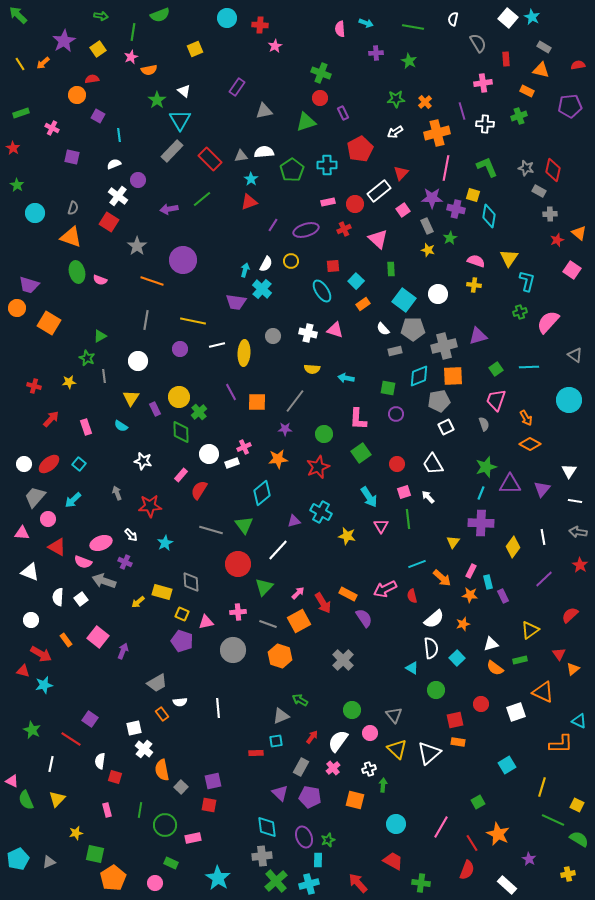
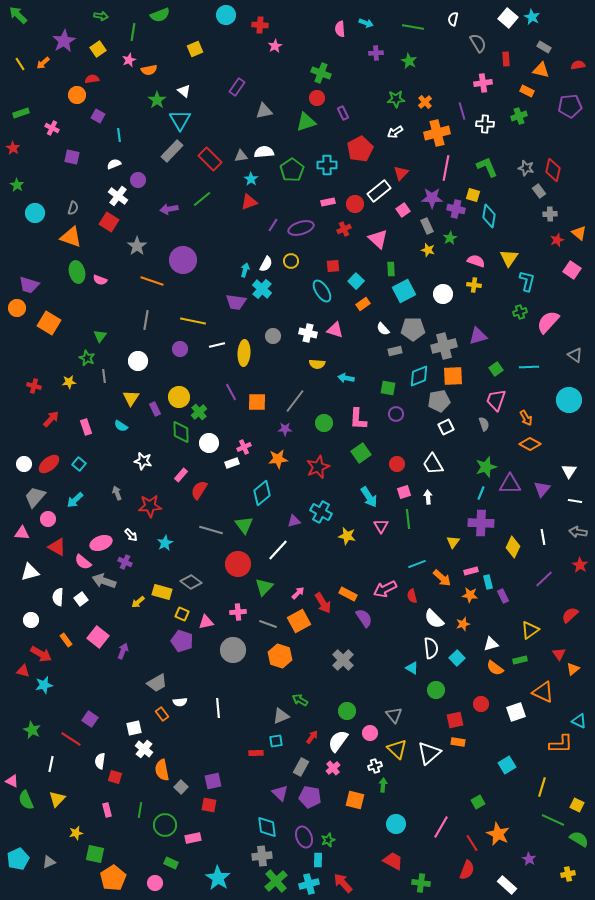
cyan circle at (227, 18): moved 1 px left, 3 px up
pink star at (131, 57): moved 2 px left, 3 px down
red circle at (320, 98): moved 3 px left
gray rectangle at (539, 191): rotated 24 degrees clockwise
purple ellipse at (306, 230): moved 5 px left, 2 px up
white circle at (438, 294): moved 5 px right
cyan square at (404, 300): moved 9 px up; rotated 25 degrees clockwise
green triangle at (100, 336): rotated 24 degrees counterclockwise
yellow semicircle at (312, 369): moved 5 px right, 5 px up
green circle at (324, 434): moved 11 px up
white circle at (209, 454): moved 11 px up
white arrow at (428, 497): rotated 40 degrees clockwise
cyan arrow at (73, 500): moved 2 px right
yellow diamond at (513, 547): rotated 10 degrees counterclockwise
pink semicircle at (83, 562): rotated 18 degrees clockwise
pink rectangle at (471, 571): rotated 48 degrees clockwise
white triangle at (30, 572): rotated 36 degrees counterclockwise
gray diamond at (191, 582): rotated 50 degrees counterclockwise
white semicircle at (434, 619): rotated 85 degrees clockwise
green circle at (352, 710): moved 5 px left, 1 px down
white cross at (369, 769): moved 6 px right, 3 px up
red arrow at (358, 883): moved 15 px left
